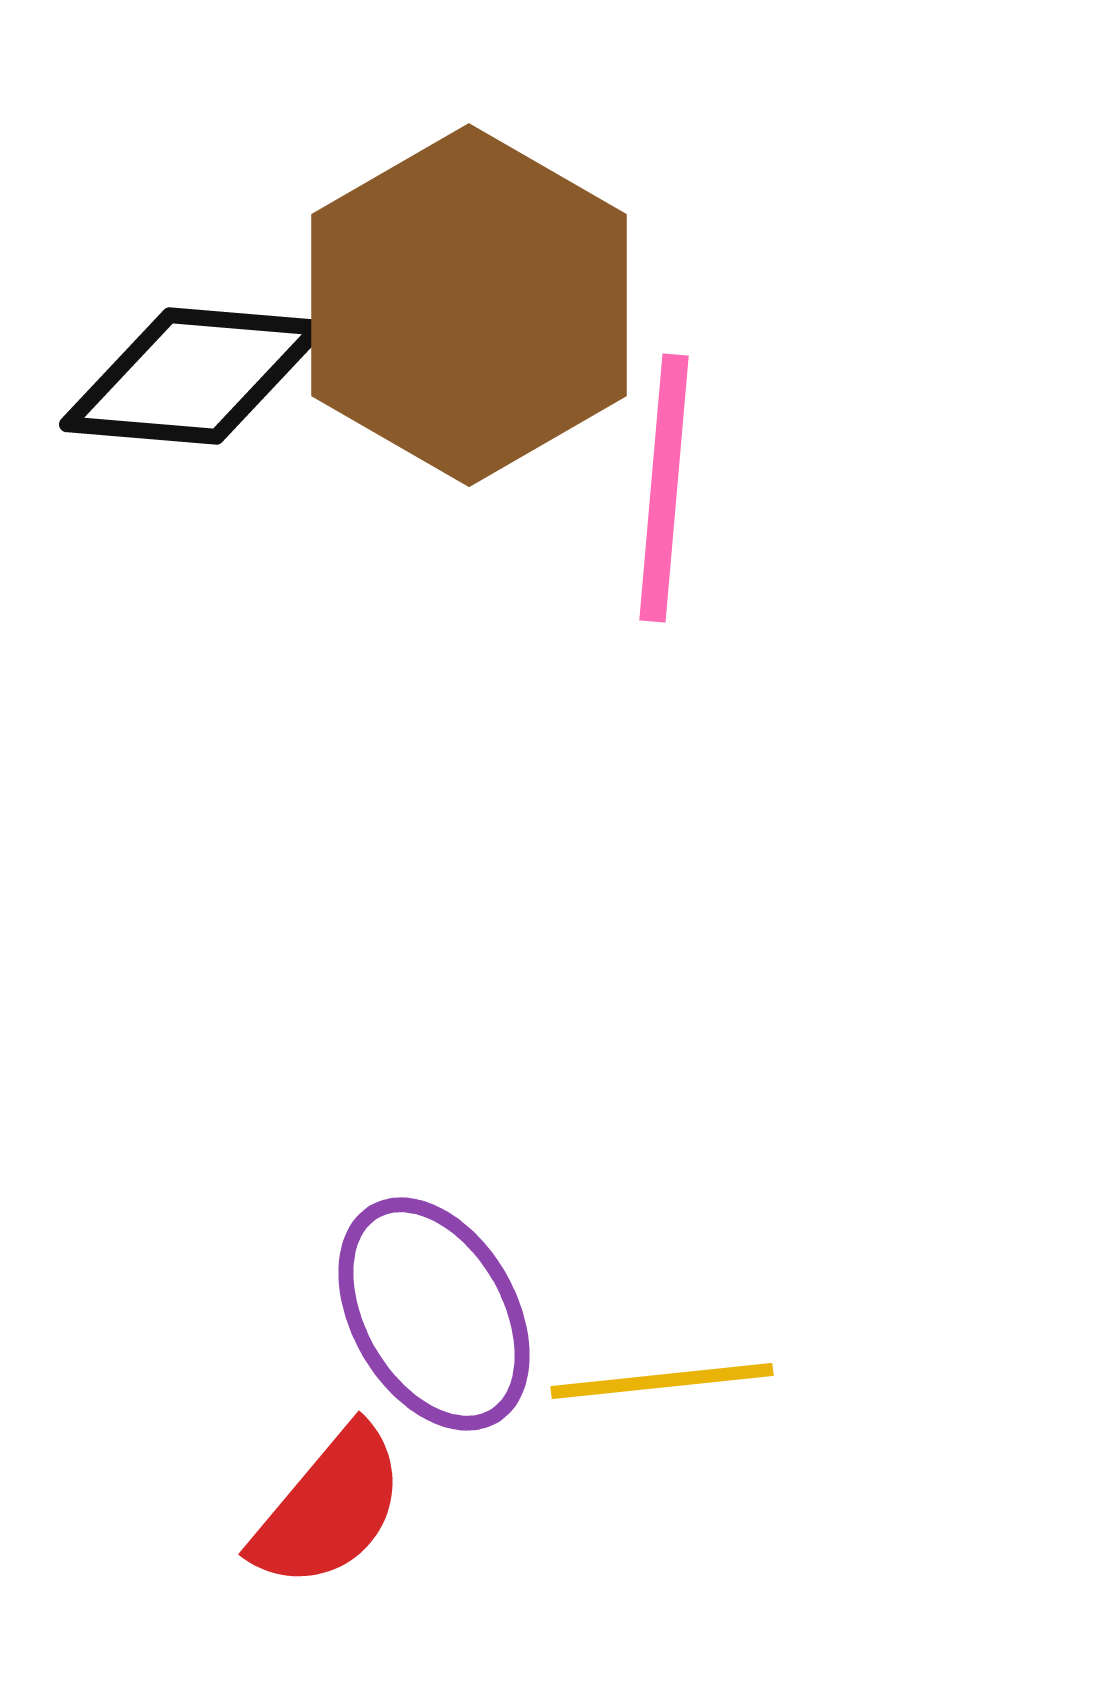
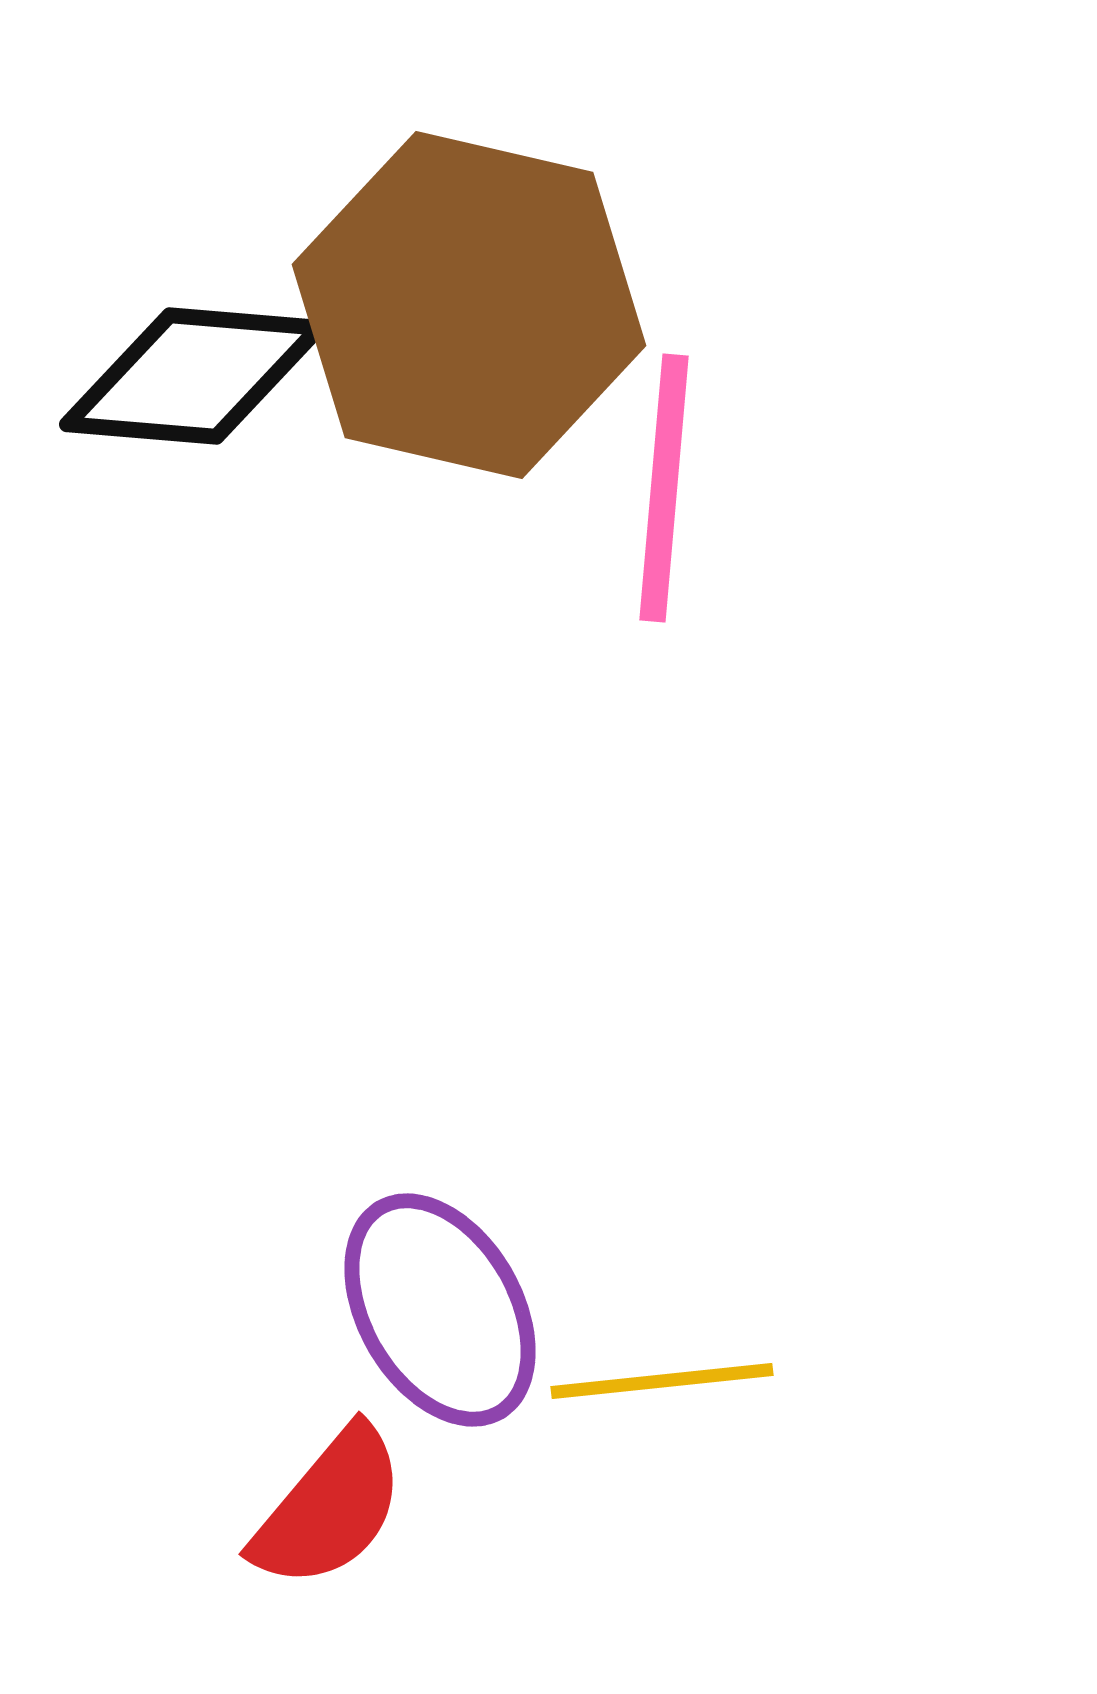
brown hexagon: rotated 17 degrees counterclockwise
purple ellipse: moved 6 px right, 4 px up
